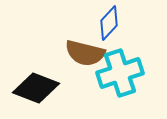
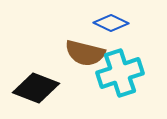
blue diamond: moved 2 px right; rotated 72 degrees clockwise
